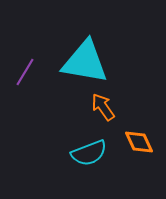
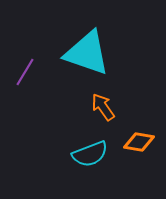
cyan triangle: moved 2 px right, 9 px up; rotated 9 degrees clockwise
orange diamond: rotated 56 degrees counterclockwise
cyan semicircle: moved 1 px right, 1 px down
